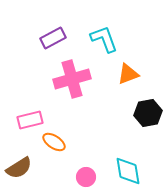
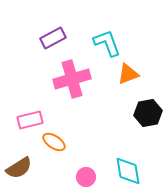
cyan L-shape: moved 3 px right, 4 px down
